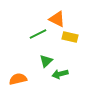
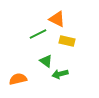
yellow rectangle: moved 3 px left, 4 px down
green triangle: rotated 40 degrees counterclockwise
